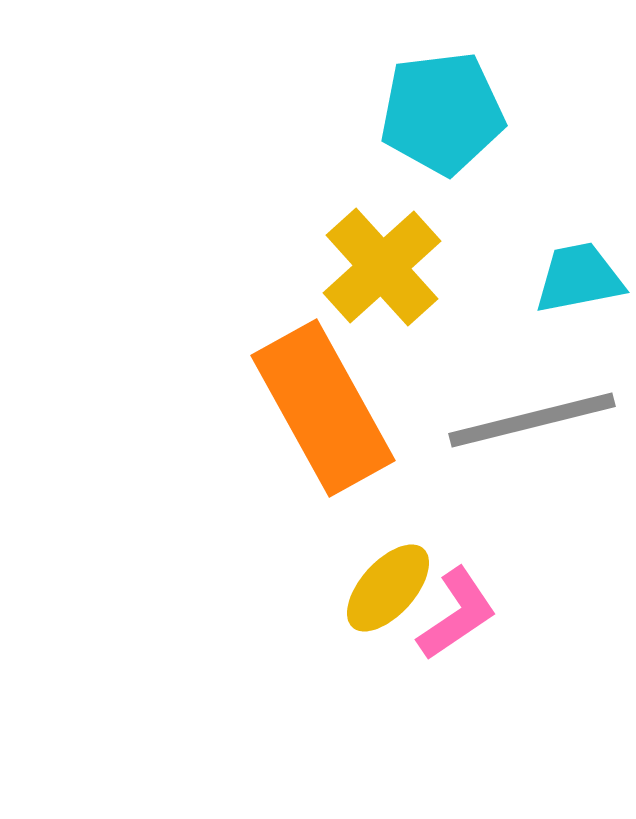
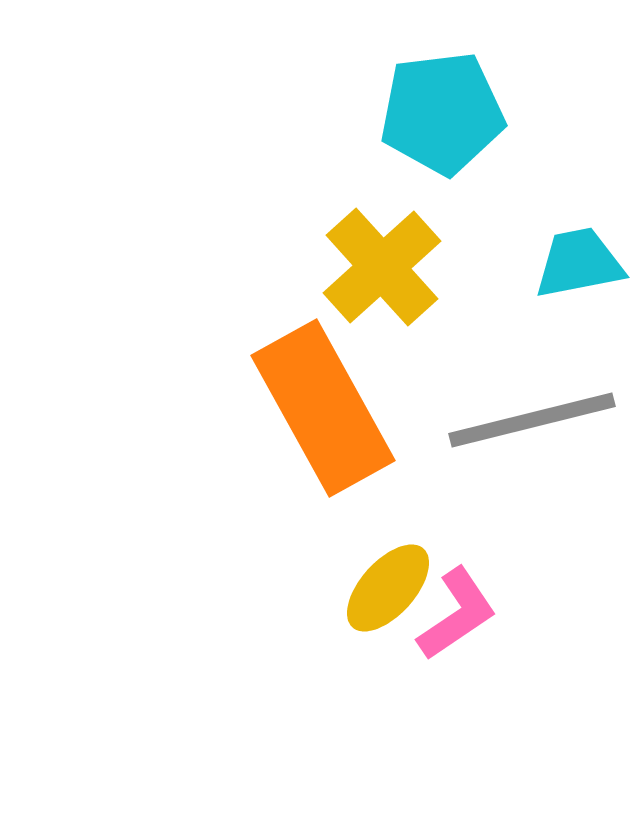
cyan trapezoid: moved 15 px up
